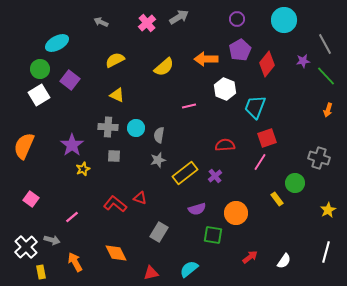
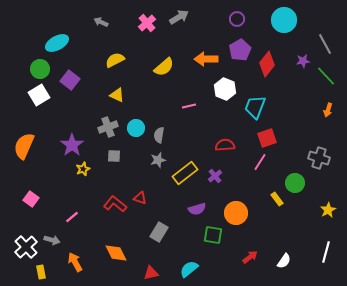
gray cross at (108, 127): rotated 24 degrees counterclockwise
